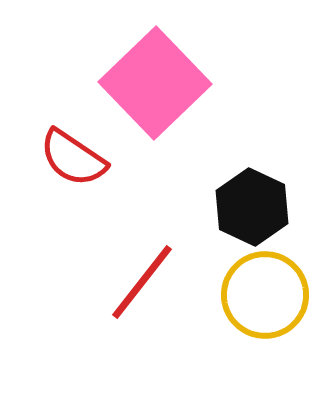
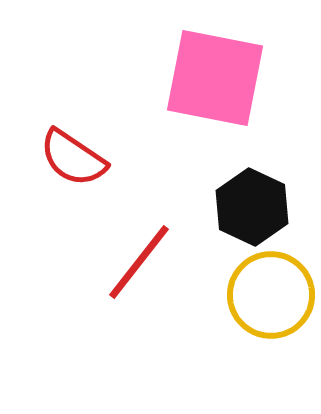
pink square: moved 60 px right, 5 px up; rotated 35 degrees counterclockwise
red line: moved 3 px left, 20 px up
yellow circle: moved 6 px right
